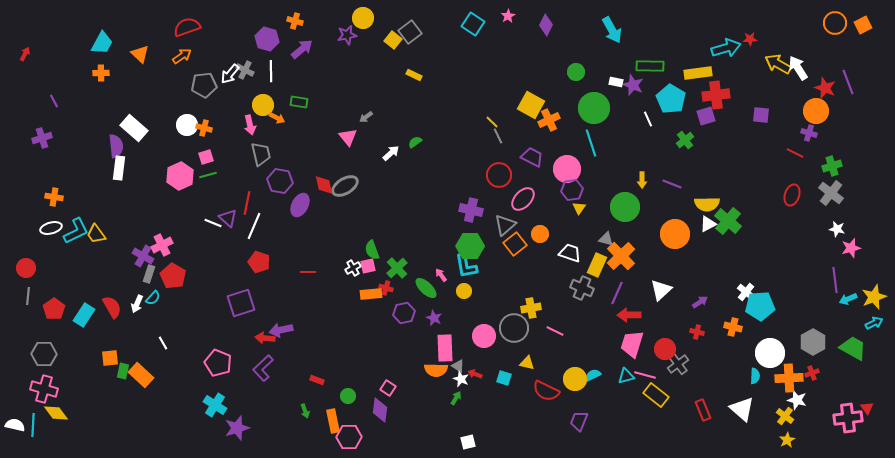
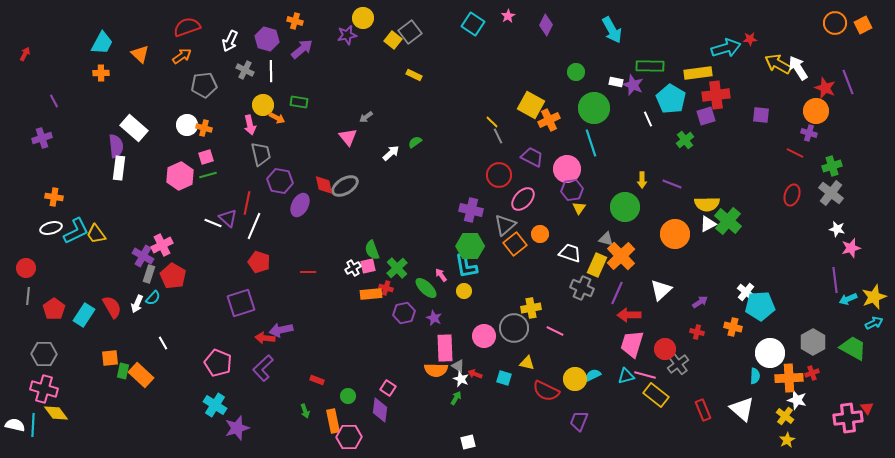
white arrow at (230, 74): moved 33 px up; rotated 15 degrees counterclockwise
